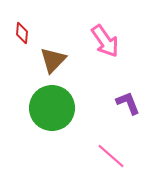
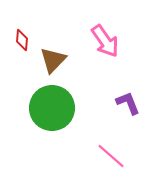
red diamond: moved 7 px down
